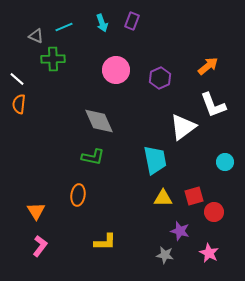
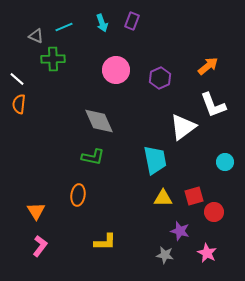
pink star: moved 2 px left
